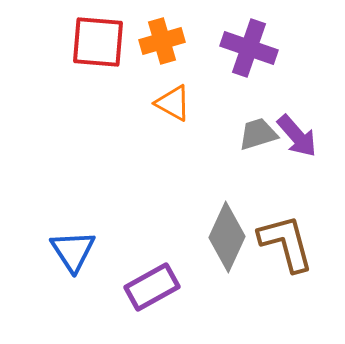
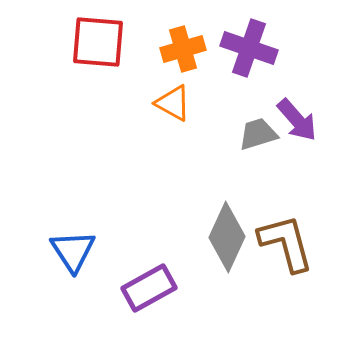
orange cross: moved 21 px right, 8 px down
purple arrow: moved 16 px up
purple rectangle: moved 3 px left, 1 px down
